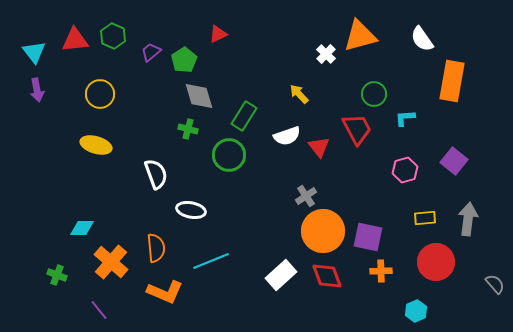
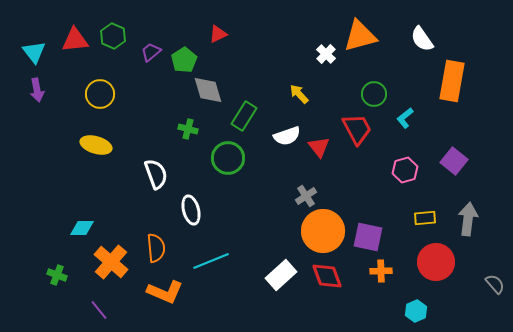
gray diamond at (199, 96): moved 9 px right, 6 px up
cyan L-shape at (405, 118): rotated 35 degrees counterclockwise
green circle at (229, 155): moved 1 px left, 3 px down
white ellipse at (191, 210): rotated 64 degrees clockwise
